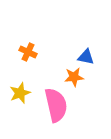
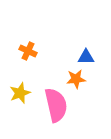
orange cross: moved 1 px up
blue triangle: rotated 12 degrees counterclockwise
orange star: moved 2 px right, 2 px down
